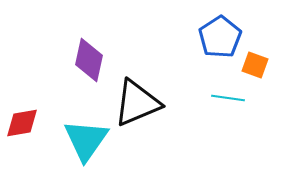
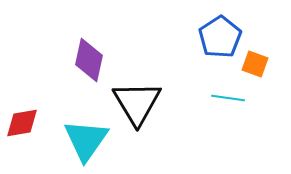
orange square: moved 1 px up
black triangle: rotated 38 degrees counterclockwise
